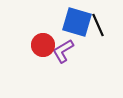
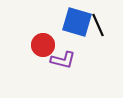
purple L-shape: moved 9 px down; rotated 135 degrees counterclockwise
